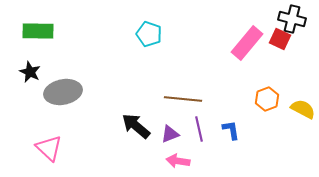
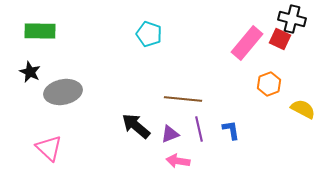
green rectangle: moved 2 px right
orange hexagon: moved 2 px right, 15 px up
